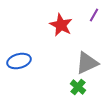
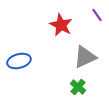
purple line: moved 3 px right; rotated 64 degrees counterclockwise
gray triangle: moved 2 px left, 6 px up
